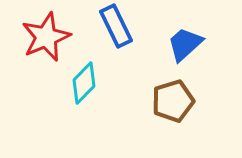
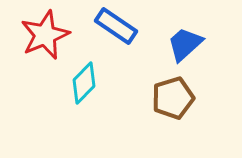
blue rectangle: rotated 30 degrees counterclockwise
red star: moved 1 px left, 2 px up
brown pentagon: moved 3 px up
